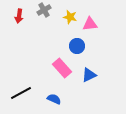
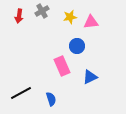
gray cross: moved 2 px left, 1 px down
yellow star: rotated 24 degrees counterclockwise
pink triangle: moved 1 px right, 2 px up
pink rectangle: moved 2 px up; rotated 18 degrees clockwise
blue triangle: moved 1 px right, 2 px down
blue semicircle: moved 3 px left; rotated 48 degrees clockwise
